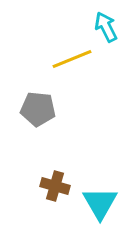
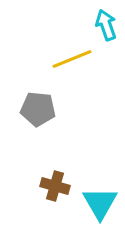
cyan arrow: moved 2 px up; rotated 8 degrees clockwise
